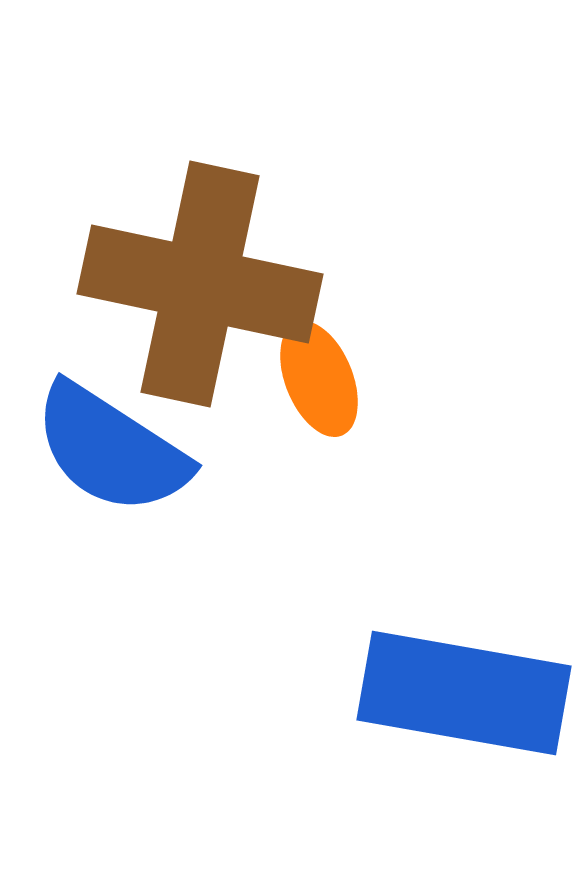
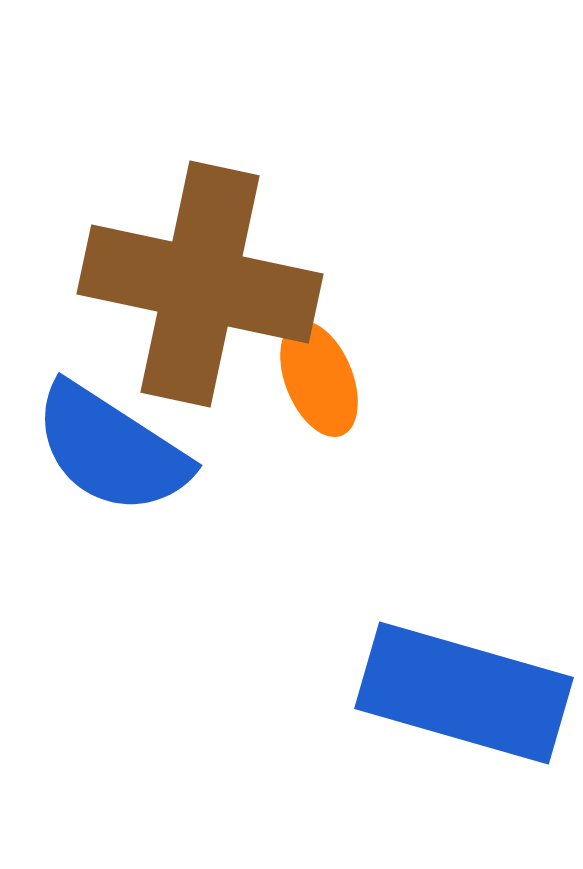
blue rectangle: rotated 6 degrees clockwise
